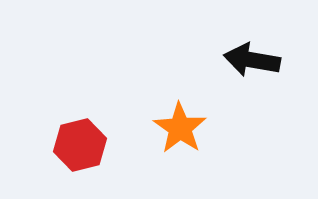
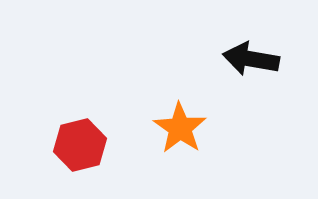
black arrow: moved 1 px left, 1 px up
